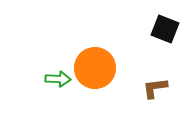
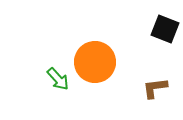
orange circle: moved 6 px up
green arrow: rotated 45 degrees clockwise
